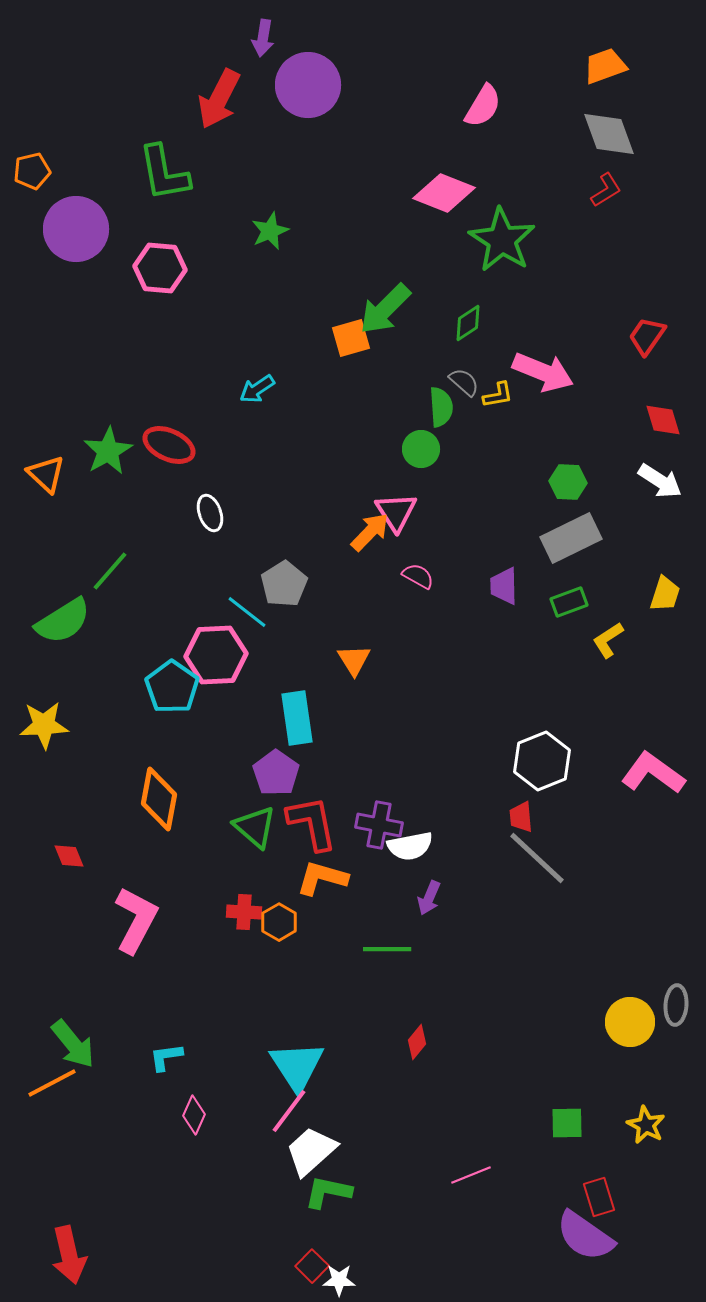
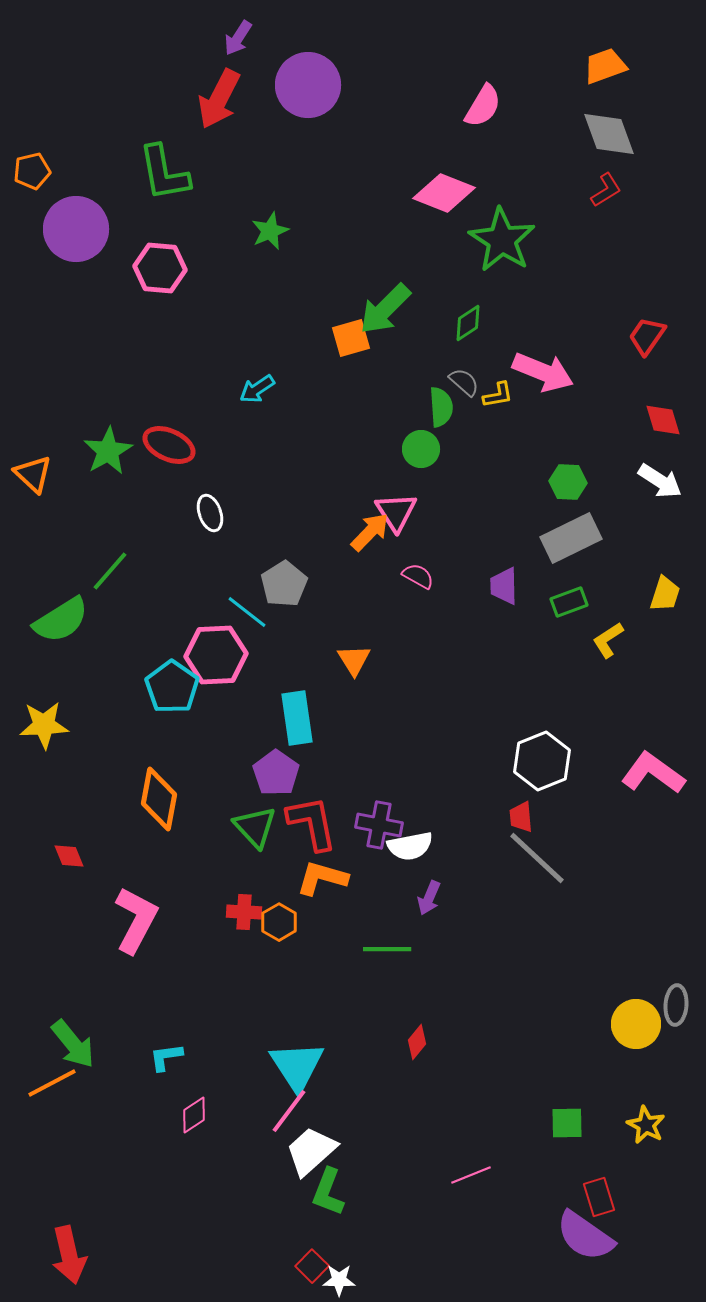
purple arrow at (263, 38): moved 25 px left; rotated 24 degrees clockwise
orange triangle at (46, 474): moved 13 px left
green semicircle at (63, 621): moved 2 px left, 1 px up
green triangle at (255, 827): rotated 6 degrees clockwise
yellow circle at (630, 1022): moved 6 px right, 2 px down
pink diamond at (194, 1115): rotated 33 degrees clockwise
green L-shape at (328, 1192): rotated 81 degrees counterclockwise
